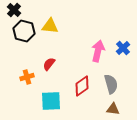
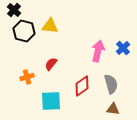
red semicircle: moved 2 px right
